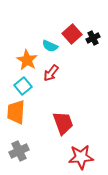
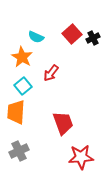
cyan semicircle: moved 14 px left, 9 px up
orange star: moved 5 px left, 3 px up
